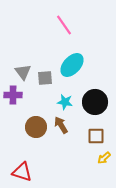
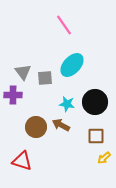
cyan star: moved 2 px right, 2 px down
brown arrow: rotated 30 degrees counterclockwise
red triangle: moved 11 px up
